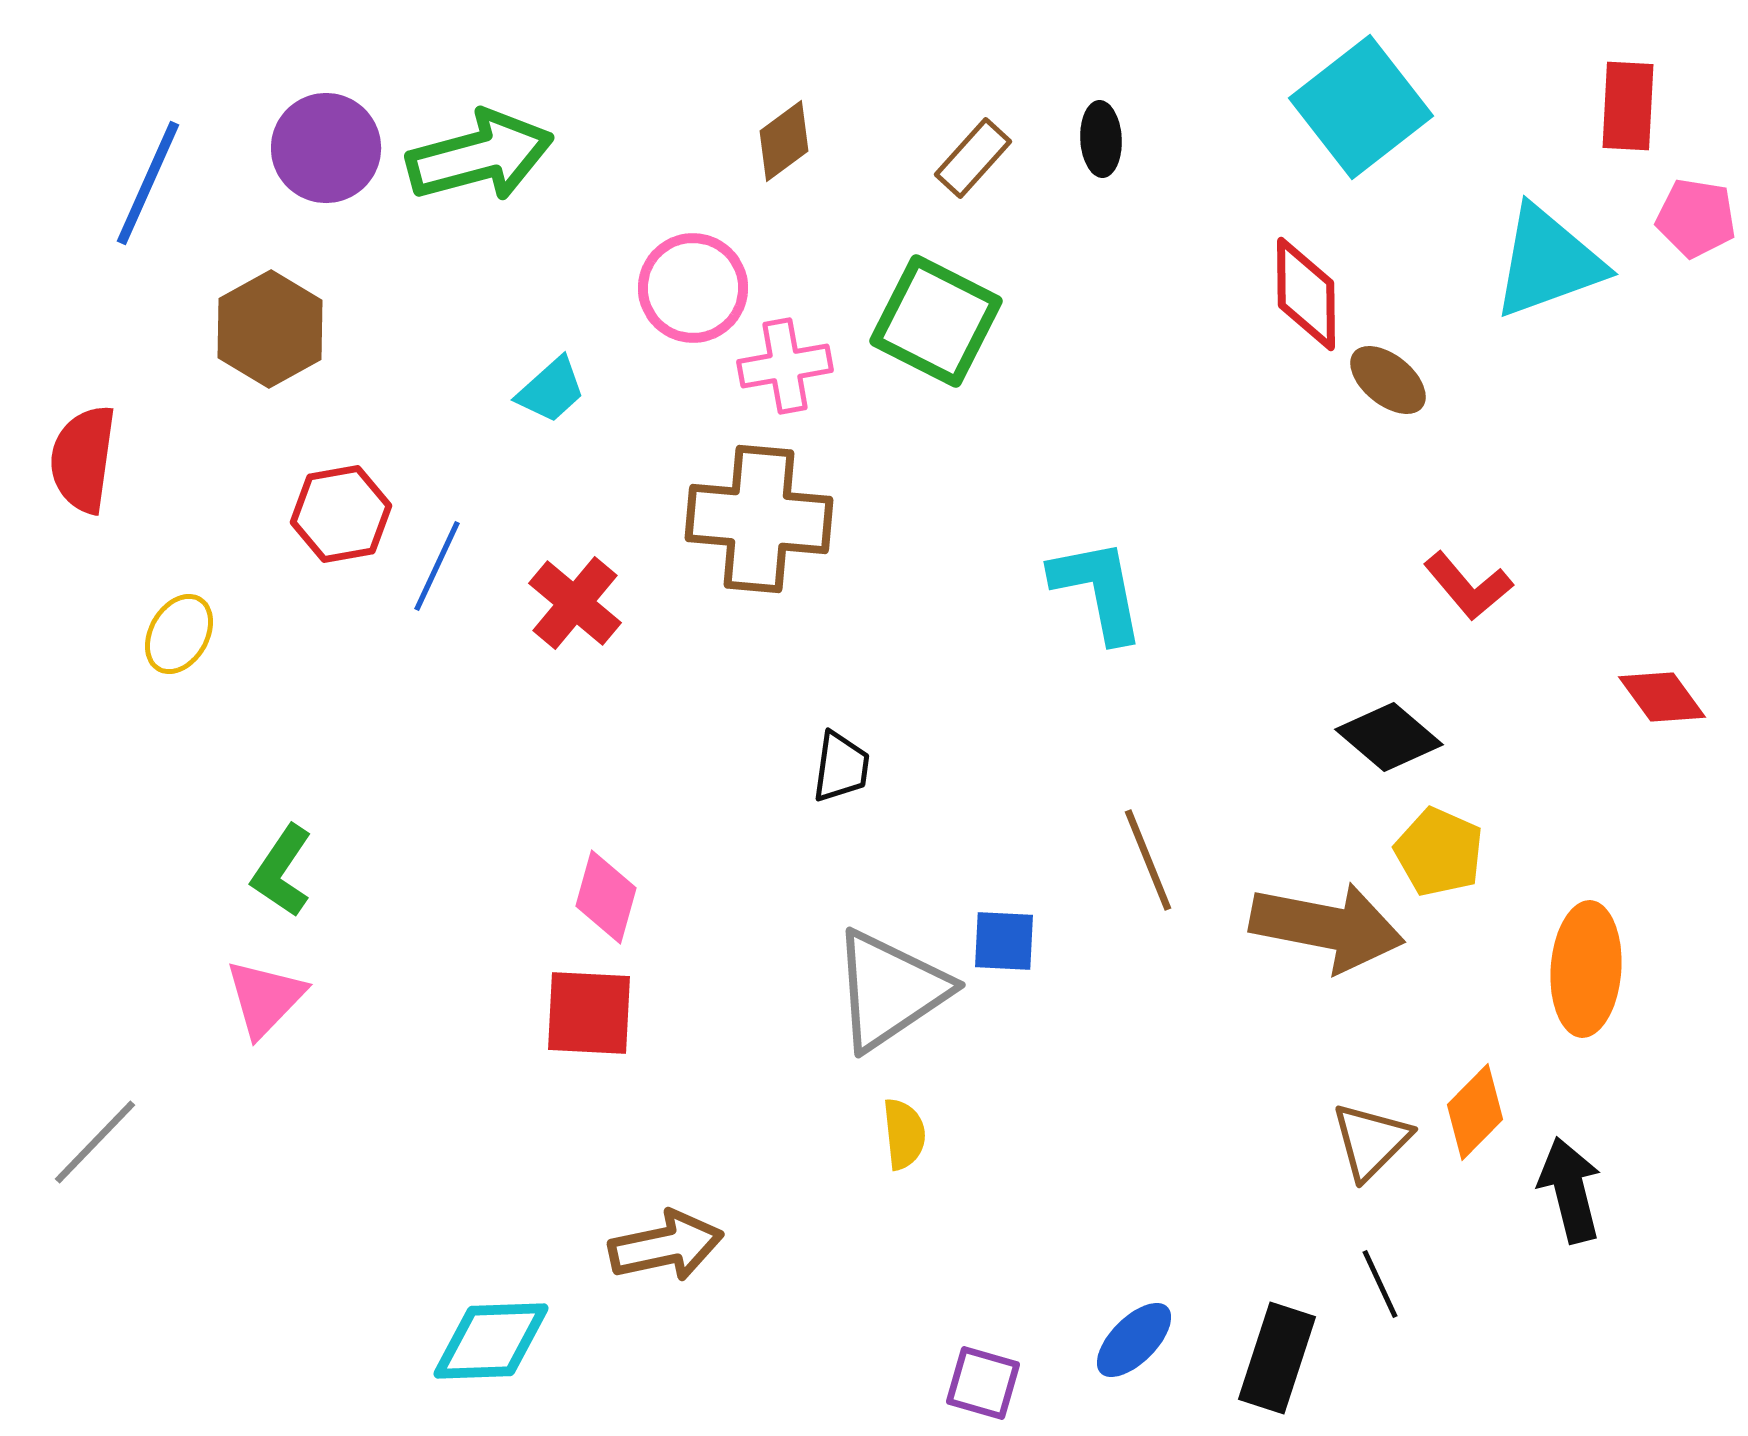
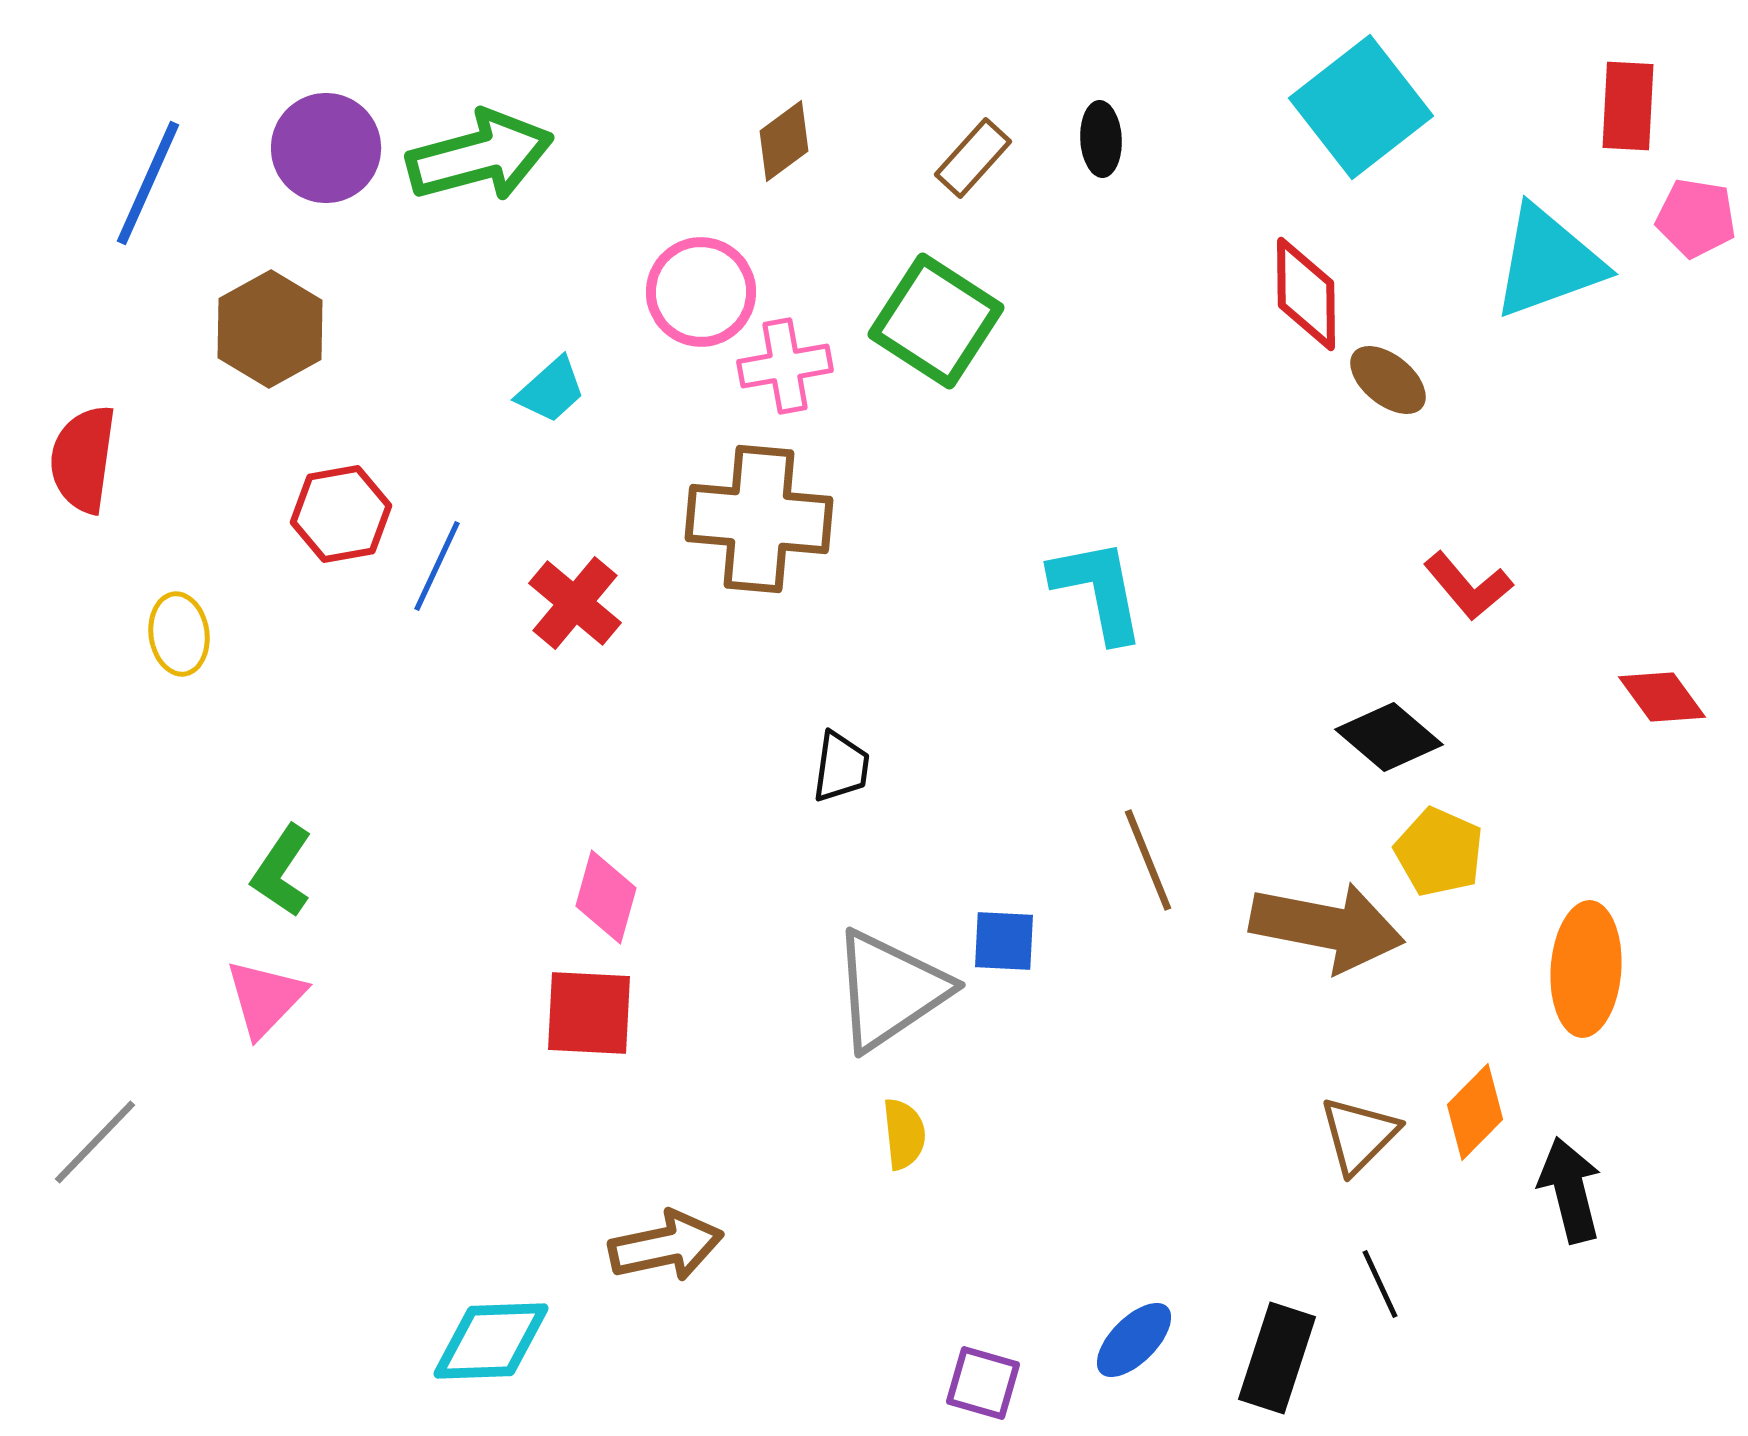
pink circle at (693, 288): moved 8 px right, 4 px down
green square at (936, 321): rotated 6 degrees clockwise
yellow ellipse at (179, 634): rotated 38 degrees counterclockwise
brown triangle at (1371, 1141): moved 12 px left, 6 px up
